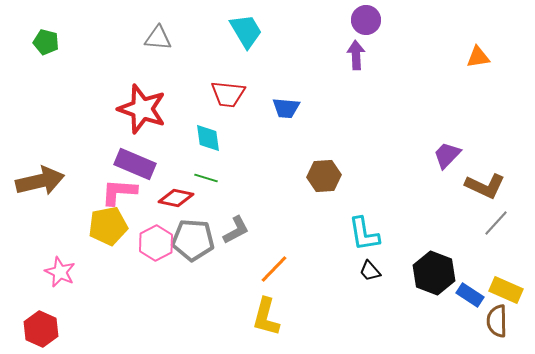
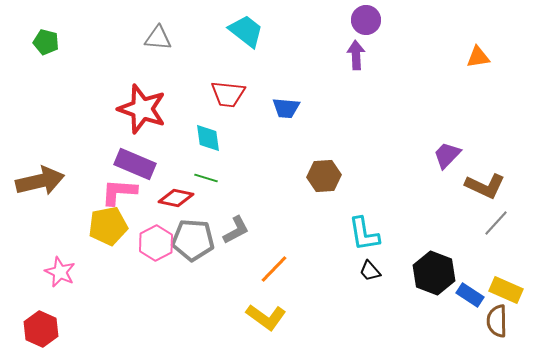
cyan trapezoid: rotated 21 degrees counterclockwise
yellow L-shape: rotated 69 degrees counterclockwise
